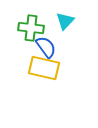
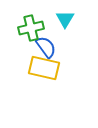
cyan triangle: moved 2 px up; rotated 12 degrees counterclockwise
green cross: rotated 20 degrees counterclockwise
